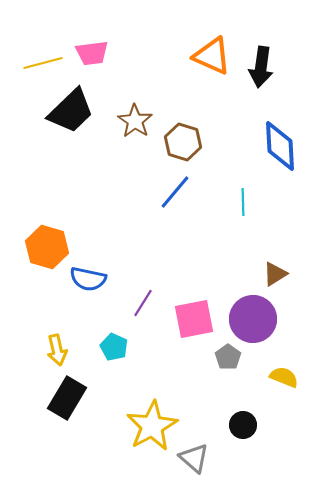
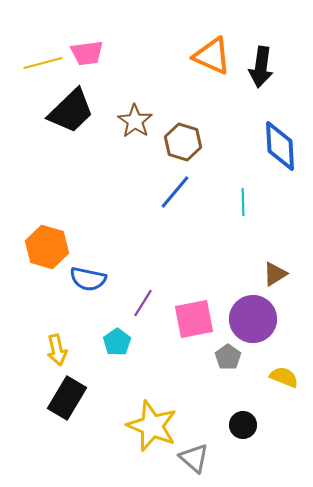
pink trapezoid: moved 5 px left
cyan pentagon: moved 3 px right, 5 px up; rotated 12 degrees clockwise
yellow star: rotated 21 degrees counterclockwise
